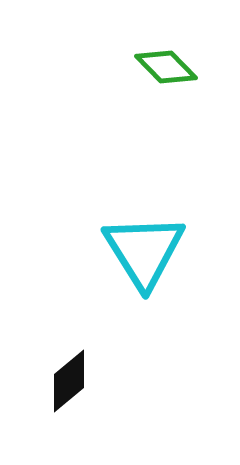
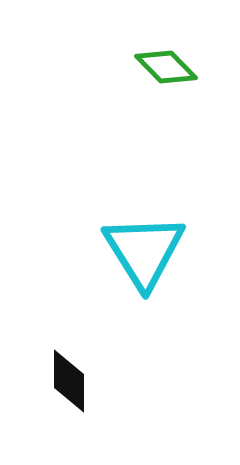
black diamond: rotated 50 degrees counterclockwise
